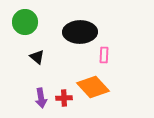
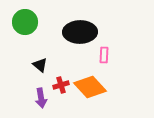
black triangle: moved 3 px right, 8 px down
orange diamond: moved 3 px left
red cross: moved 3 px left, 13 px up; rotated 14 degrees counterclockwise
